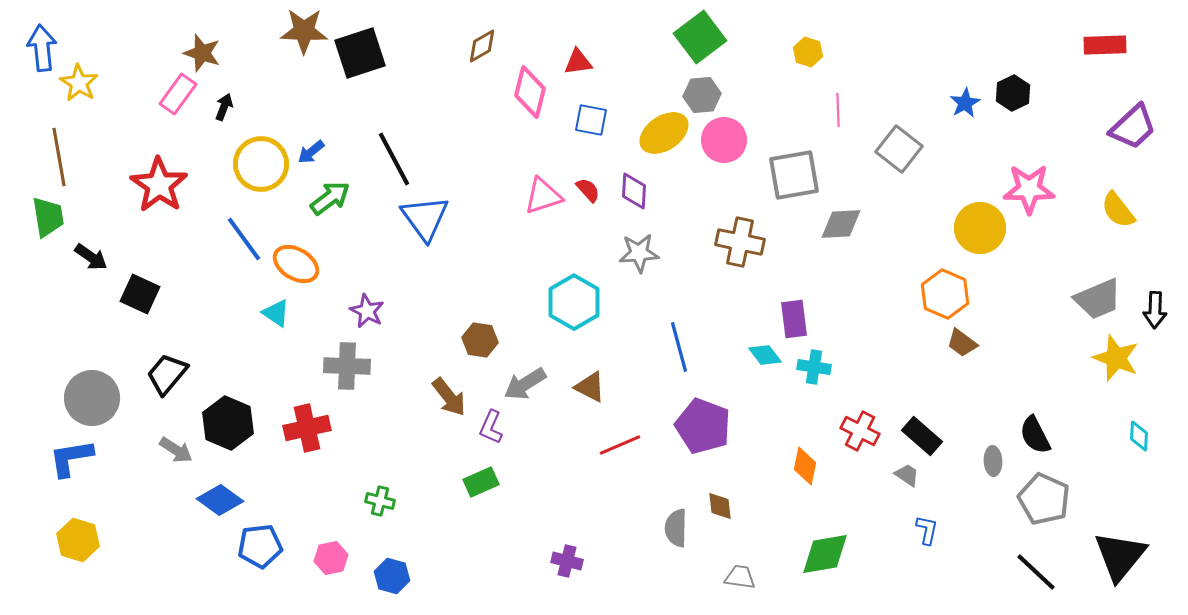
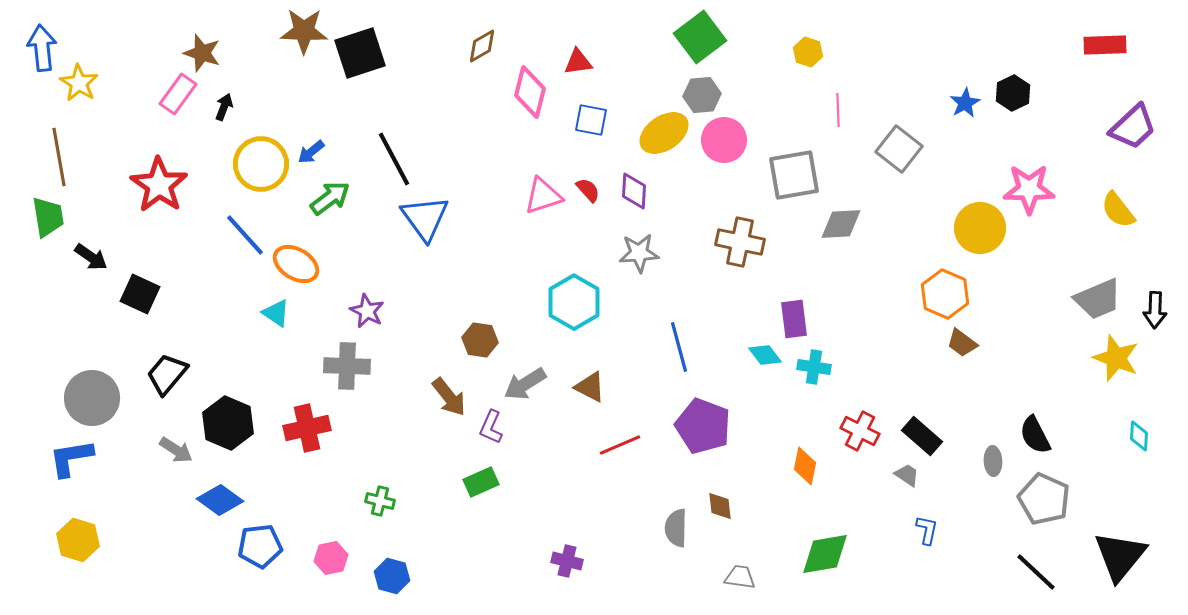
blue line at (244, 239): moved 1 px right, 4 px up; rotated 6 degrees counterclockwise
